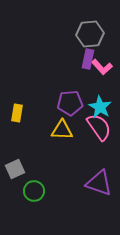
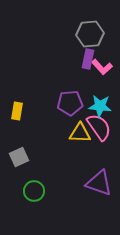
cyan star: moved 1 px up; rotated 25 degrees counterclockwise
yellow rectangle: moved 2 px up
yellow triangle: moved 18 px right, 3 px down
gray square: moved 4 px right, 12 px up
